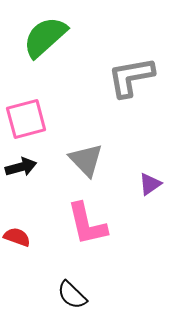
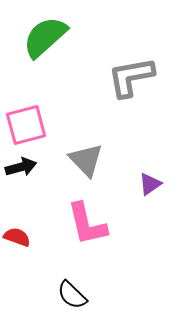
pink square: moved 6 px down
